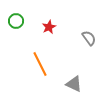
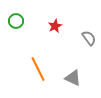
red star: moved 6 px right, 1 px up
orange line: moved 2 px left, 5 px down
gray triangle: moved 1 px left, 6 px up
